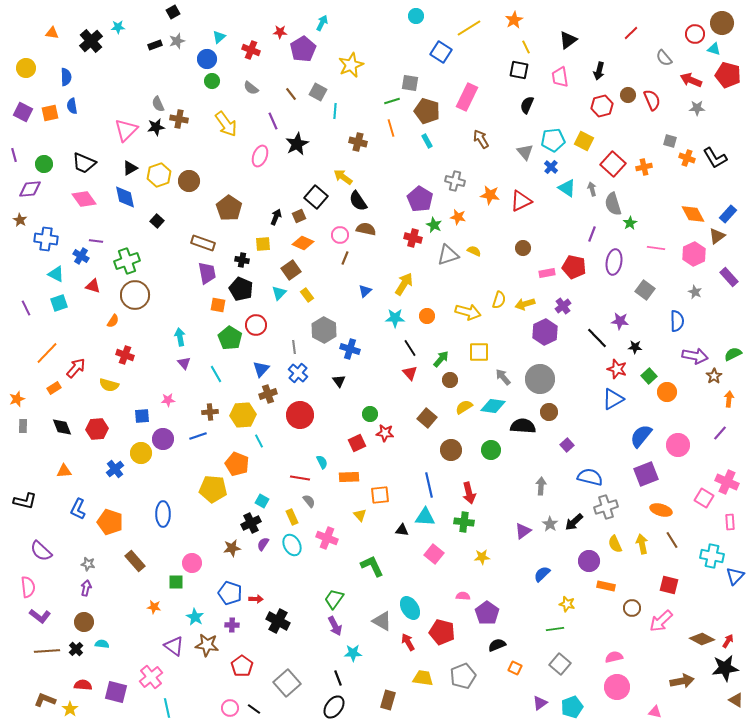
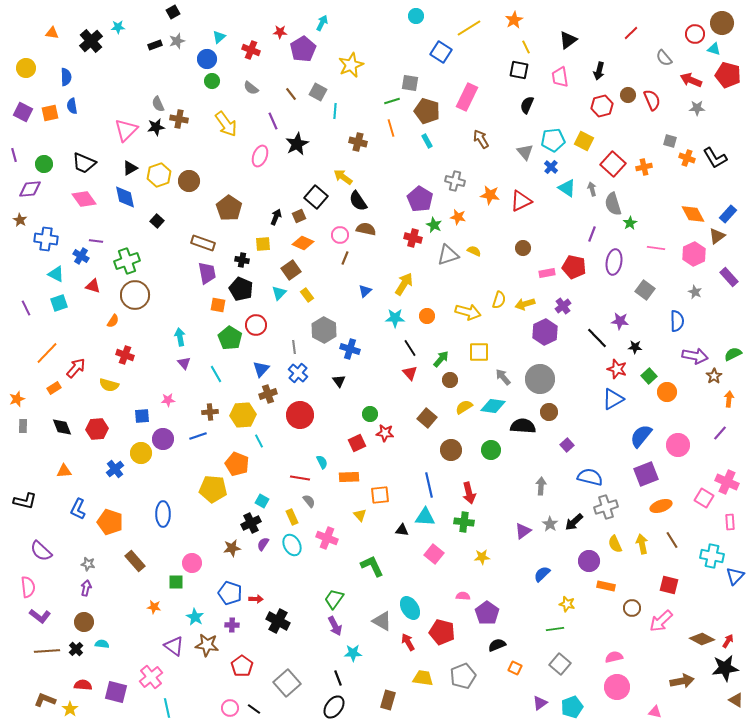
orange ellipse at (661, 510): moved 4 px up; rotated 35 degrees counterclockwise
